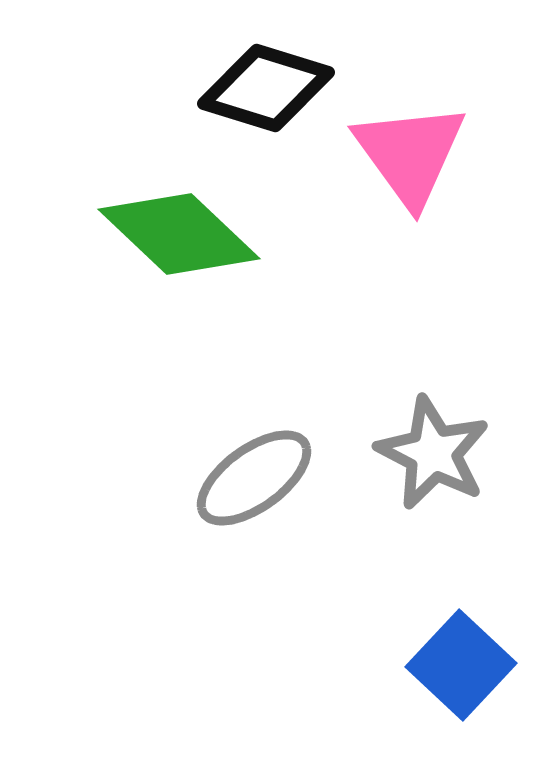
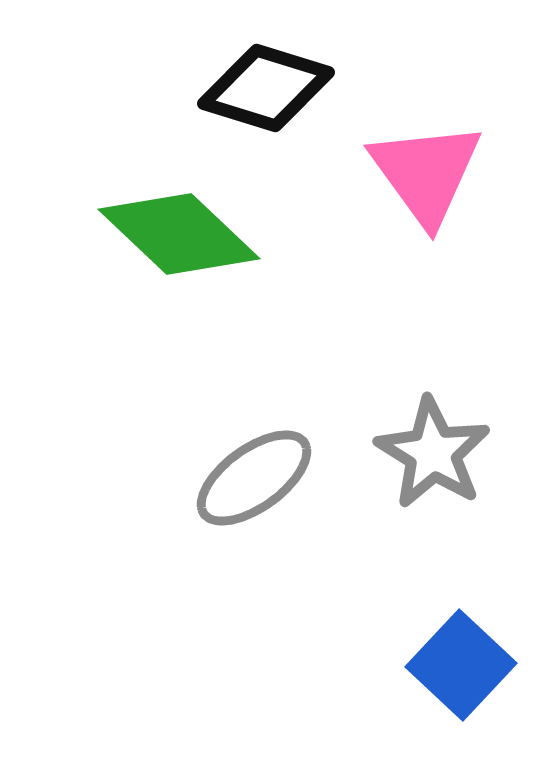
pink triangle: moved 16 px right, 19 px down
gray star: rotated 5 degrees clockwise
